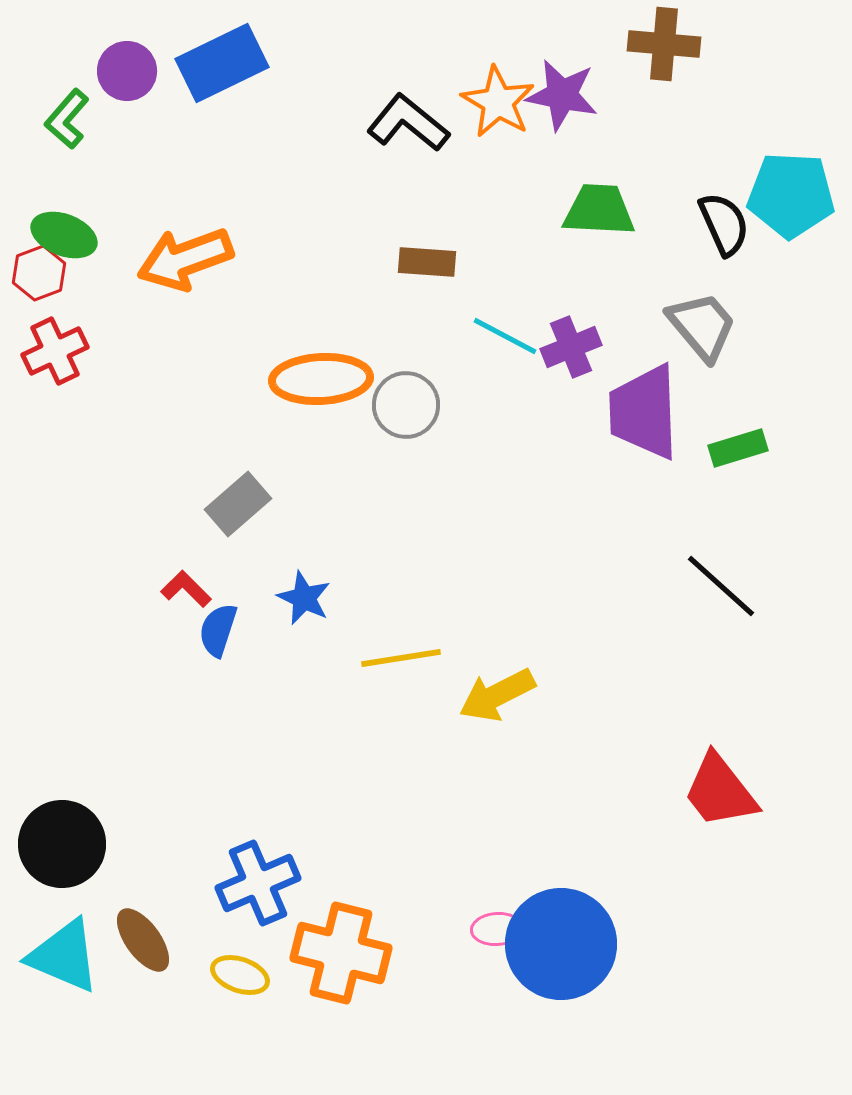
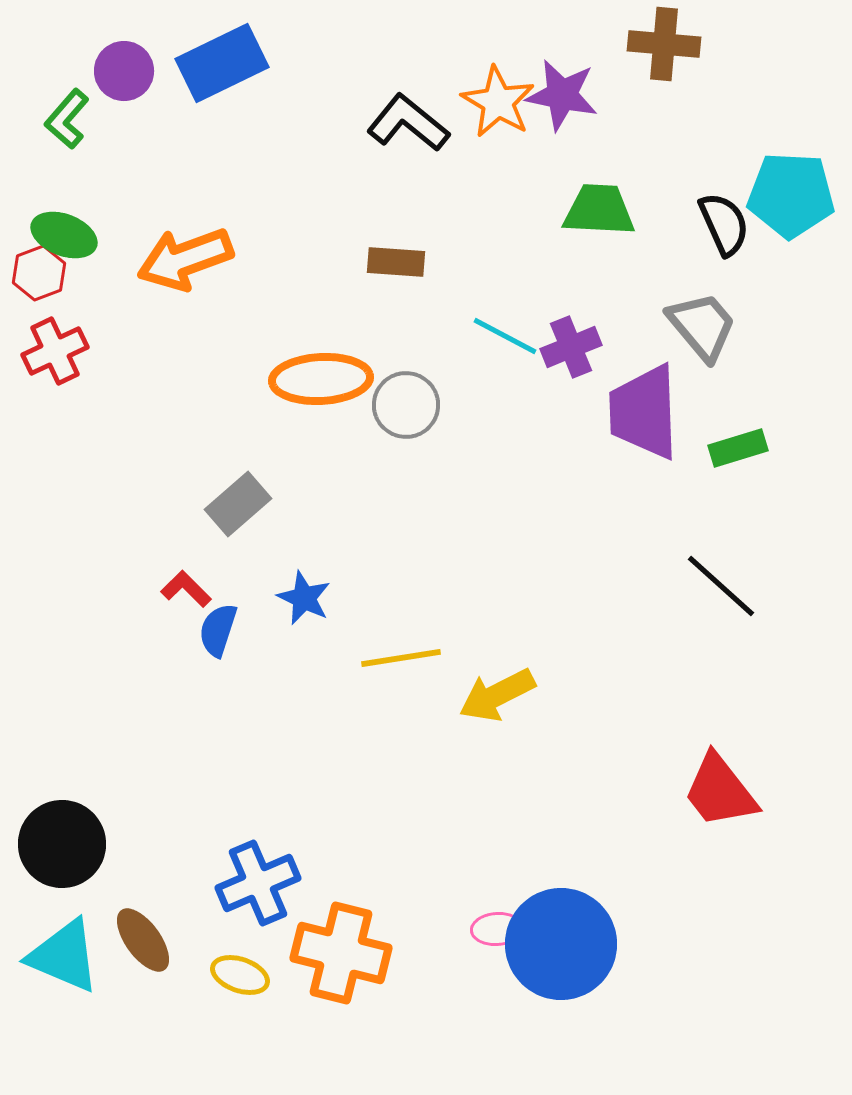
purple circle: moved 3 px left
brown rectangle: moved 31 px left
